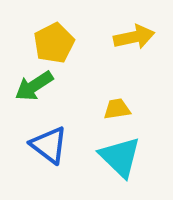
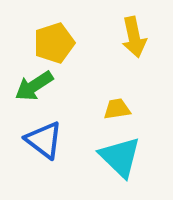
yellow arrow: rotated 90 degrees clockwise
yellow pentagon: rotated 9 degrees clockwise
blue triangle: moved 5 px left, 5 px up
